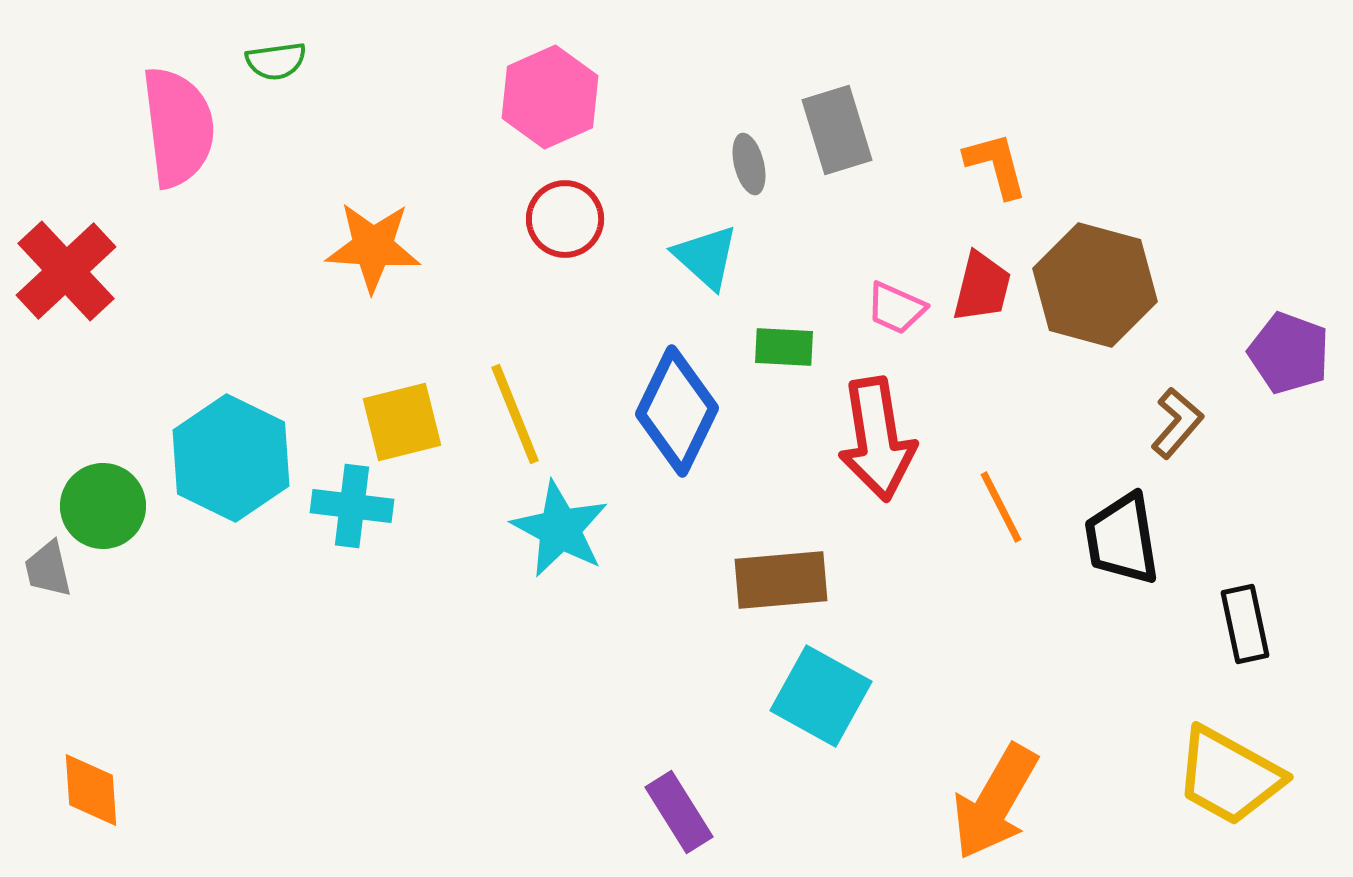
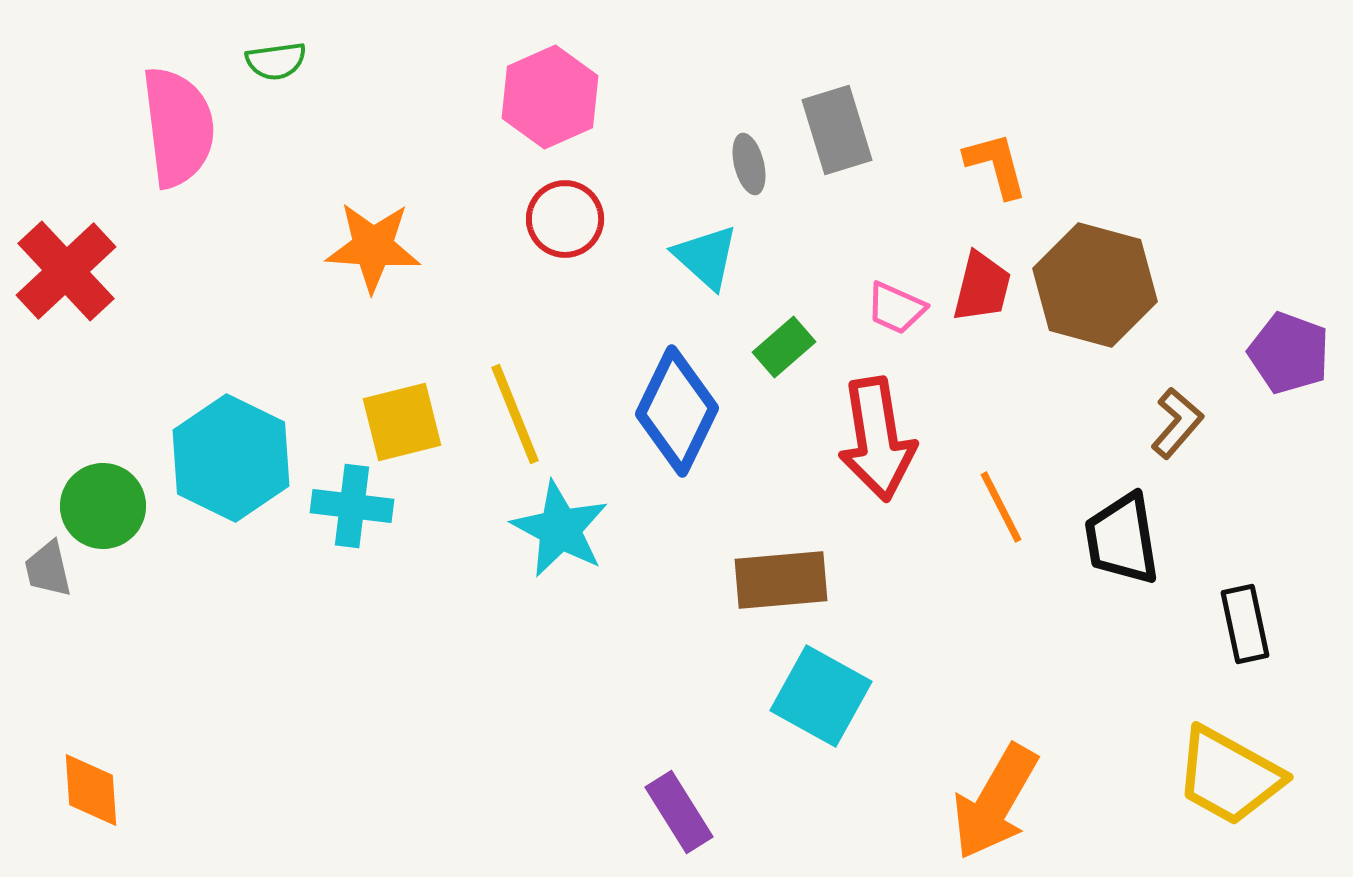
green rectangle: rotated 44 degrees counterclockwise
